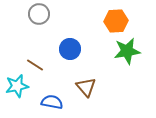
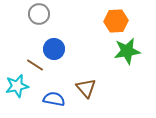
blue circle: moved 16 px left
brown triangle: moved 1 px down
blue semicircle: moved 2 px right, 3 px up
